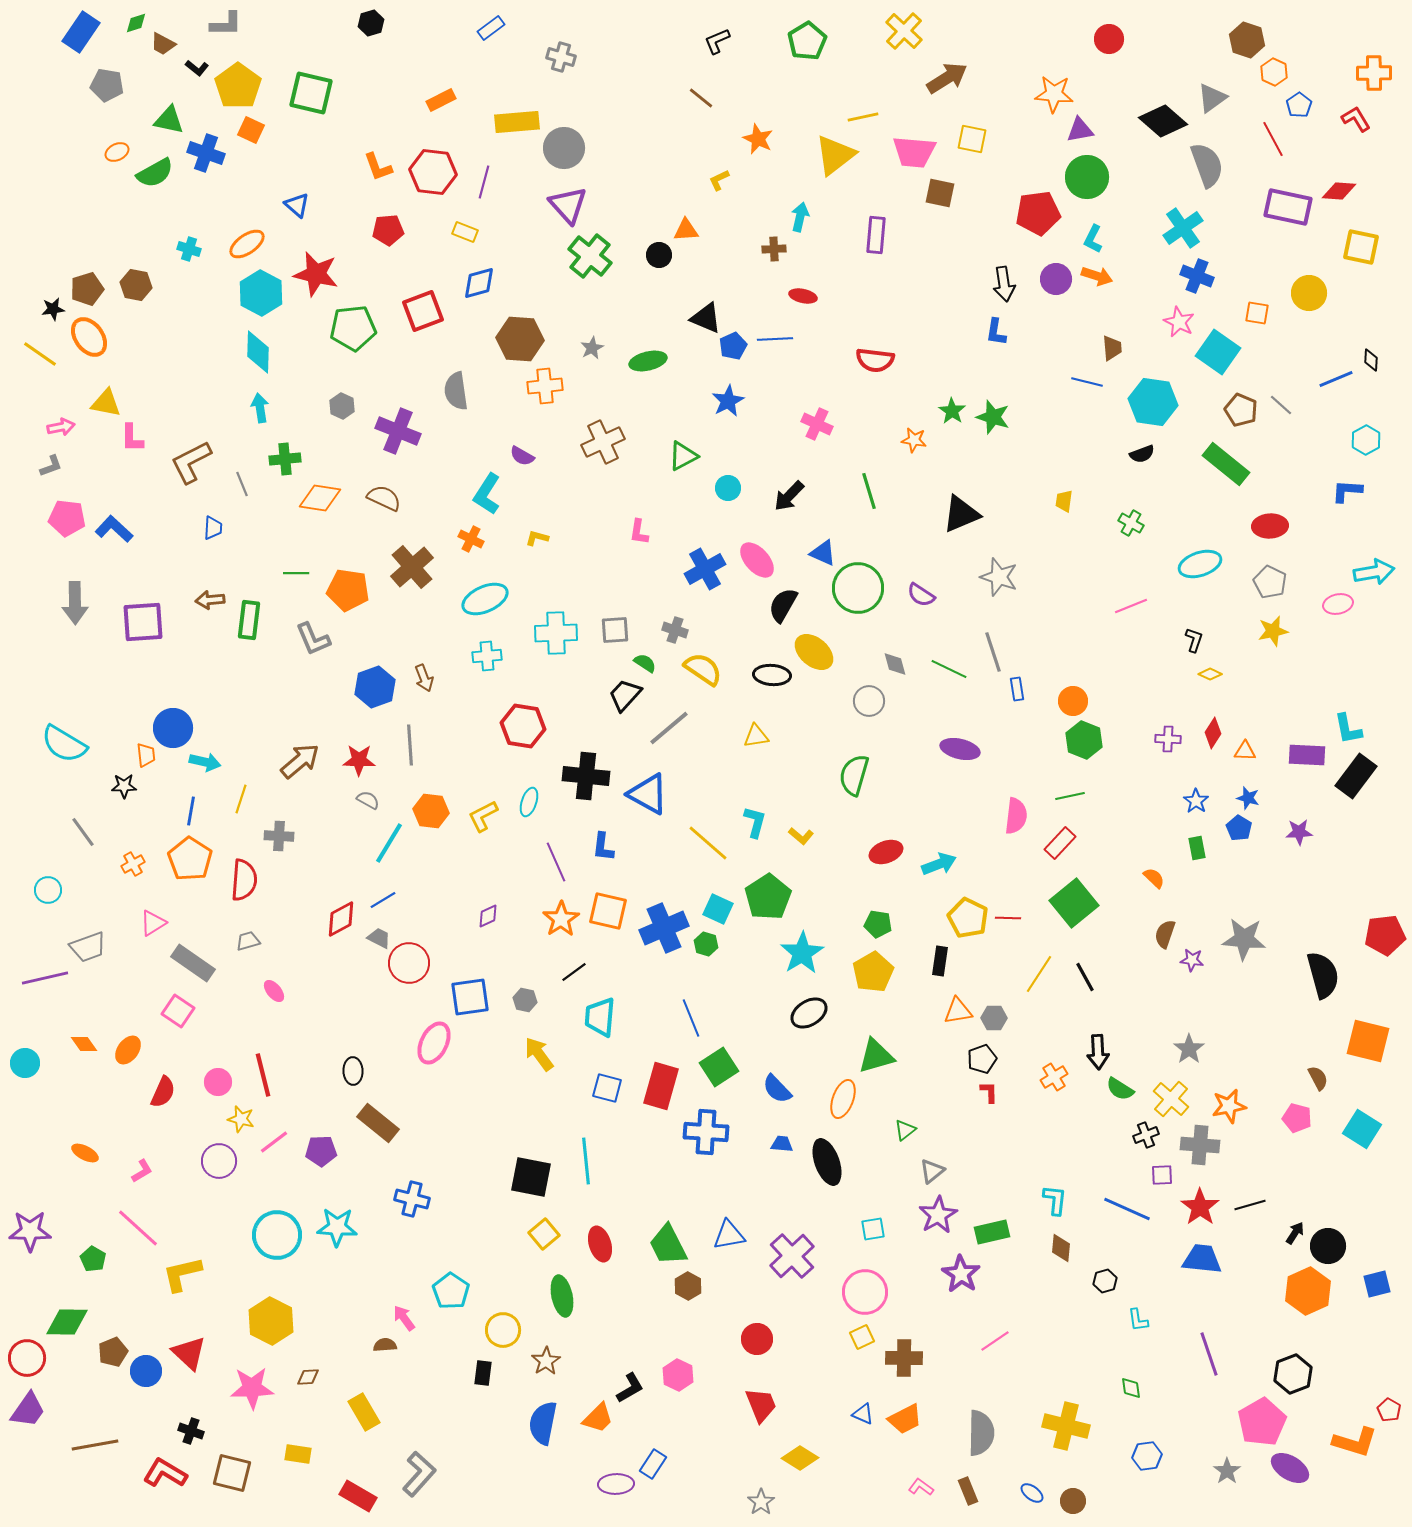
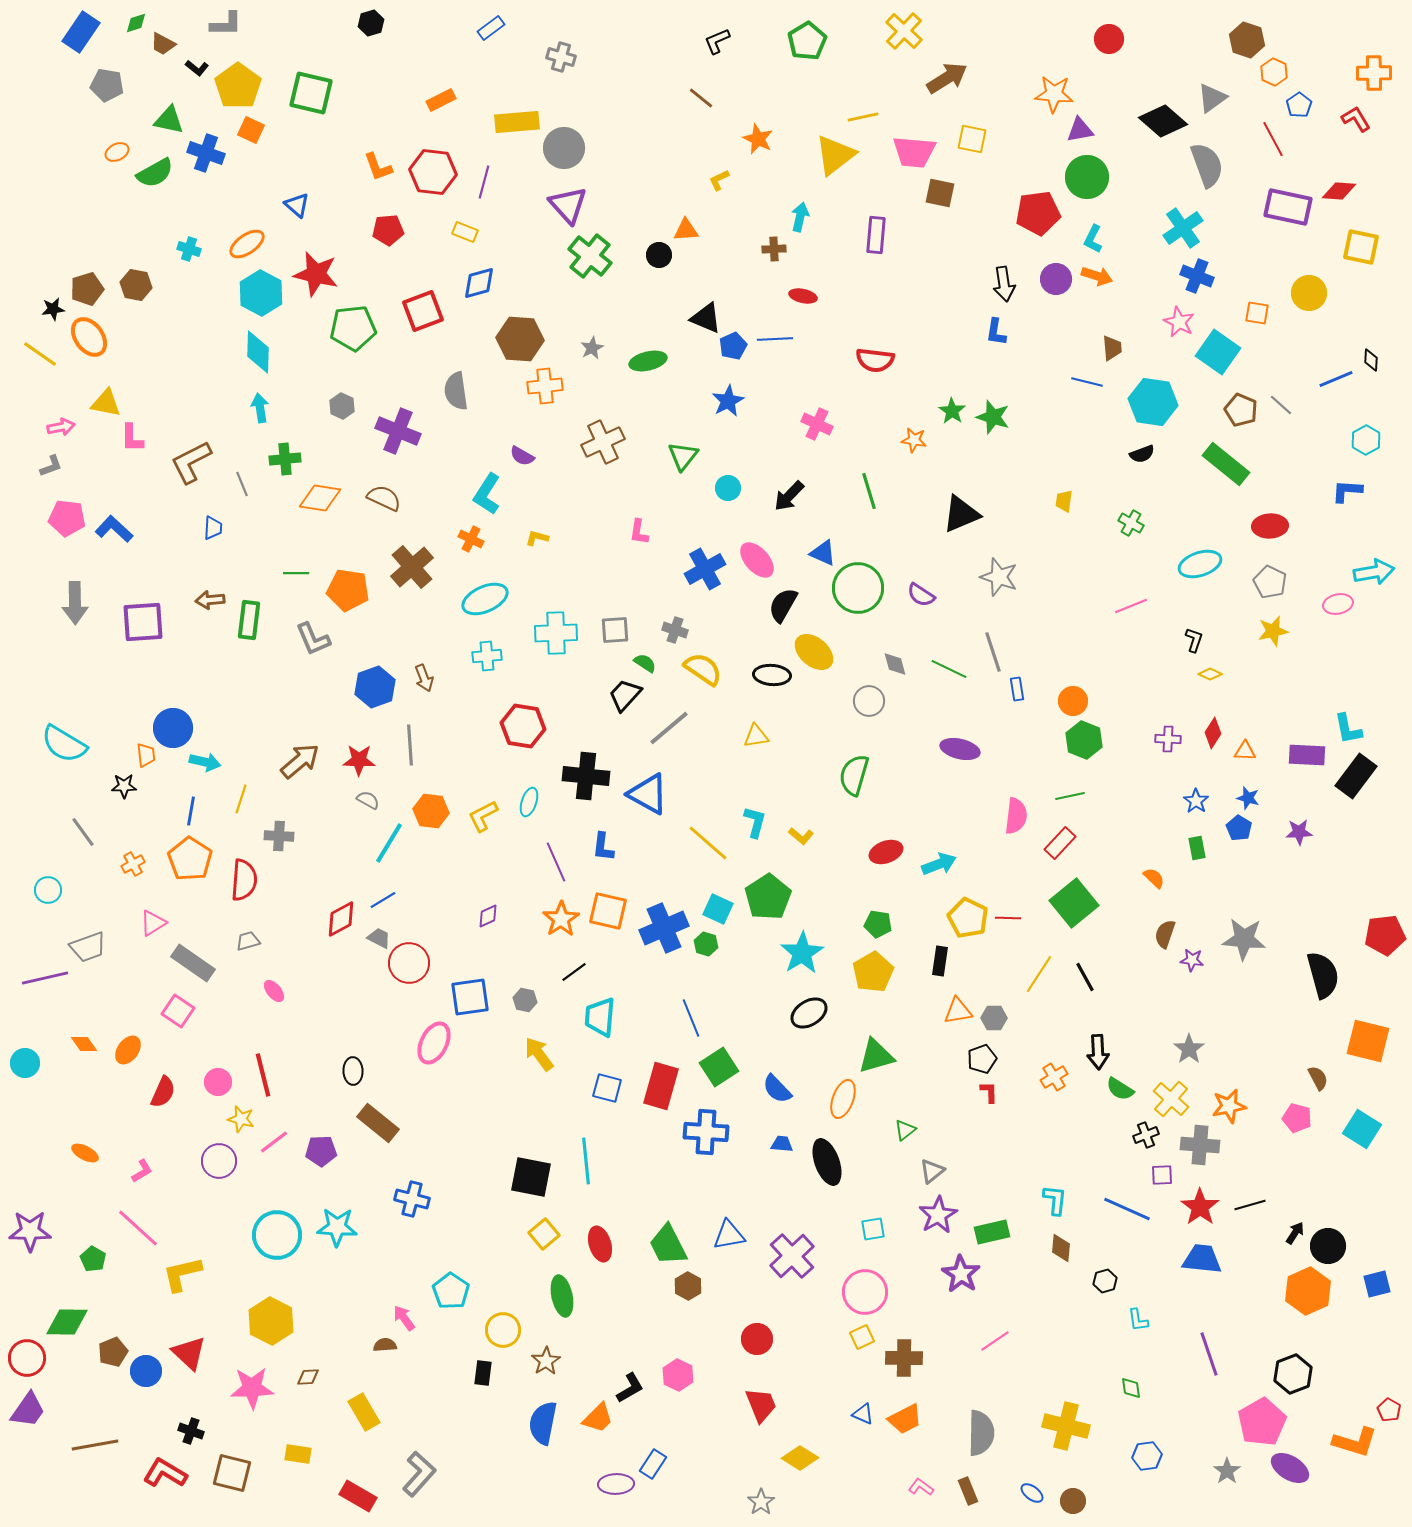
green triangle at (683, 456): rotated 24 degrees counterclockwise
